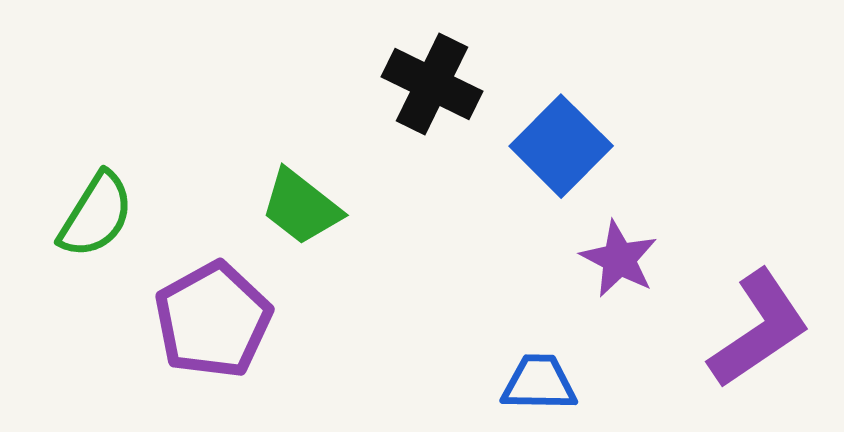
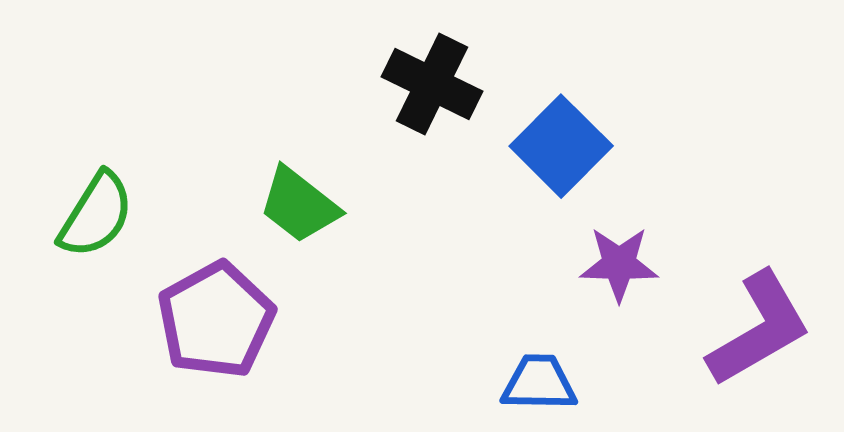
green trapezoid: moved 2 px left, 2 px up
purple star: moved 5 px down; rotated 26 degrees counterclockwise
purple pentagon: moved 3 px right
purple L-shape: rotated 4 degrees clockwise
